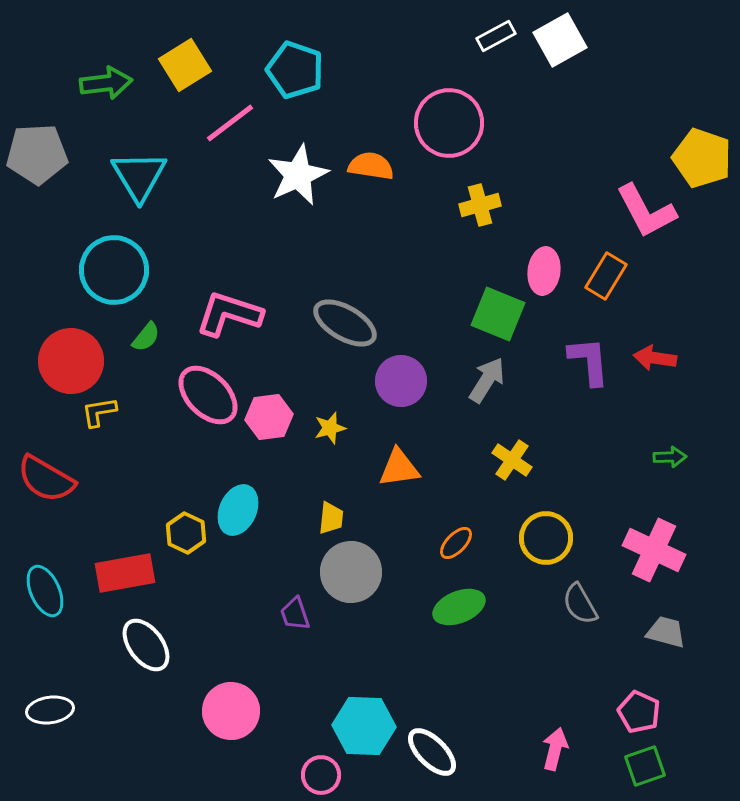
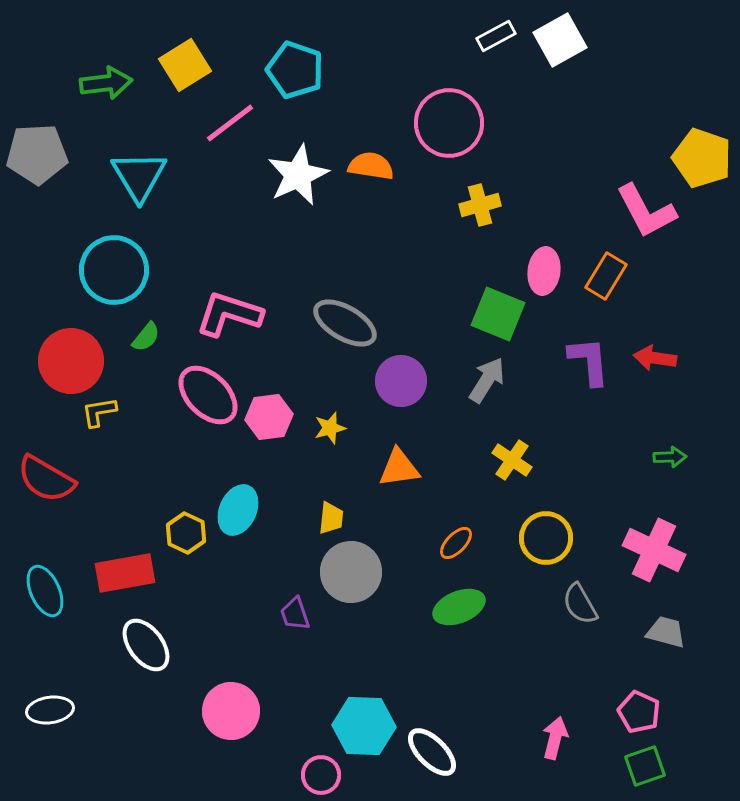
pink arrow at (555, 749): moved 11 px up
